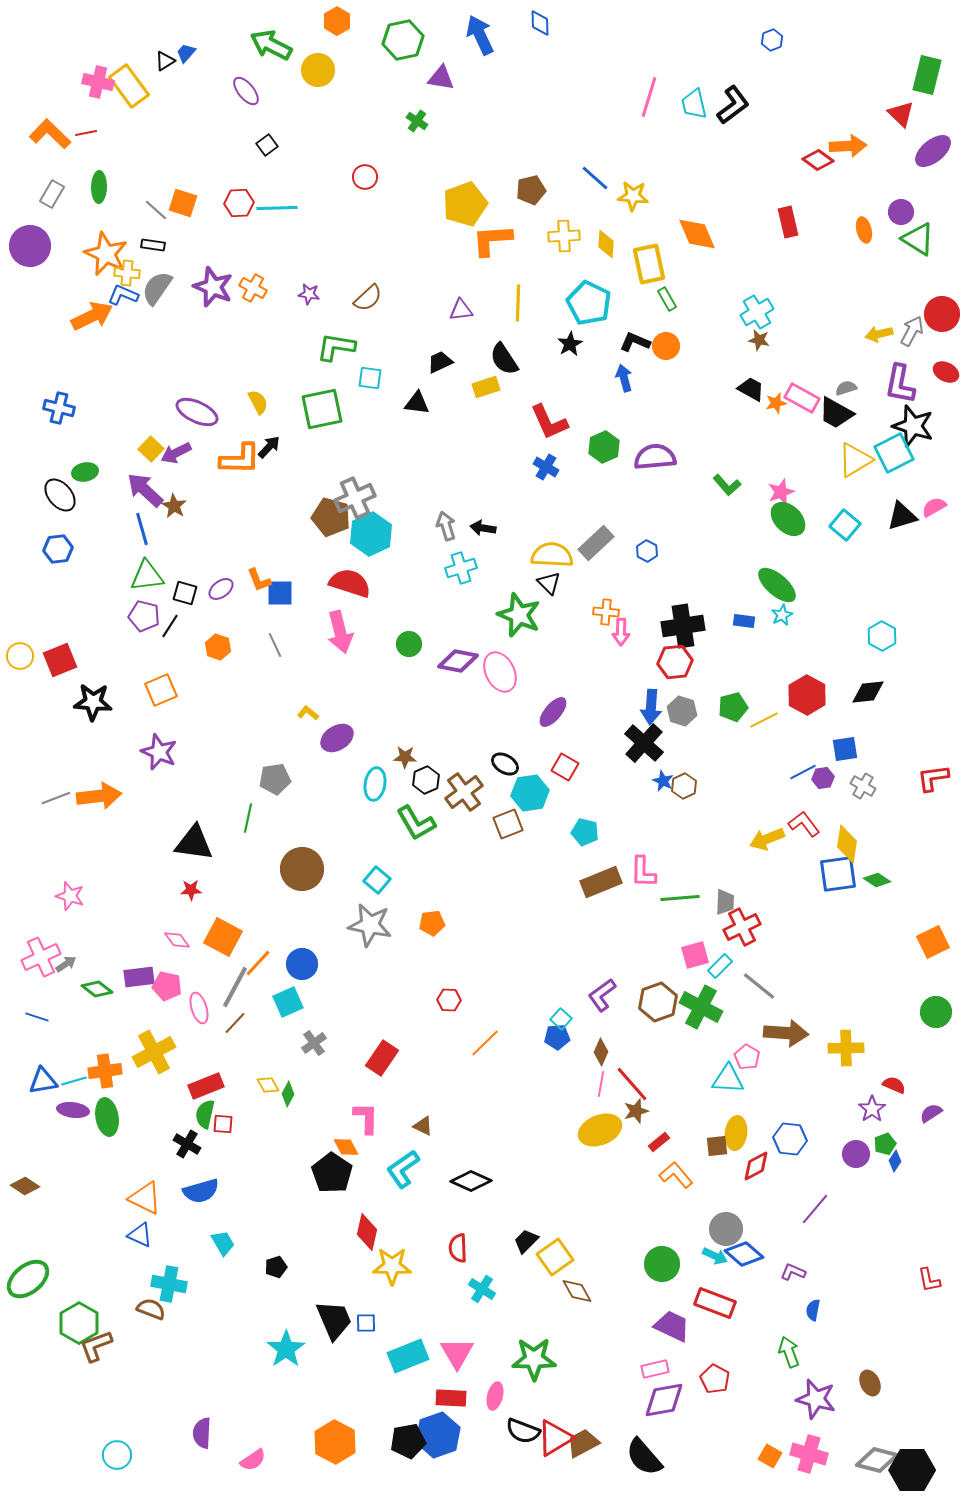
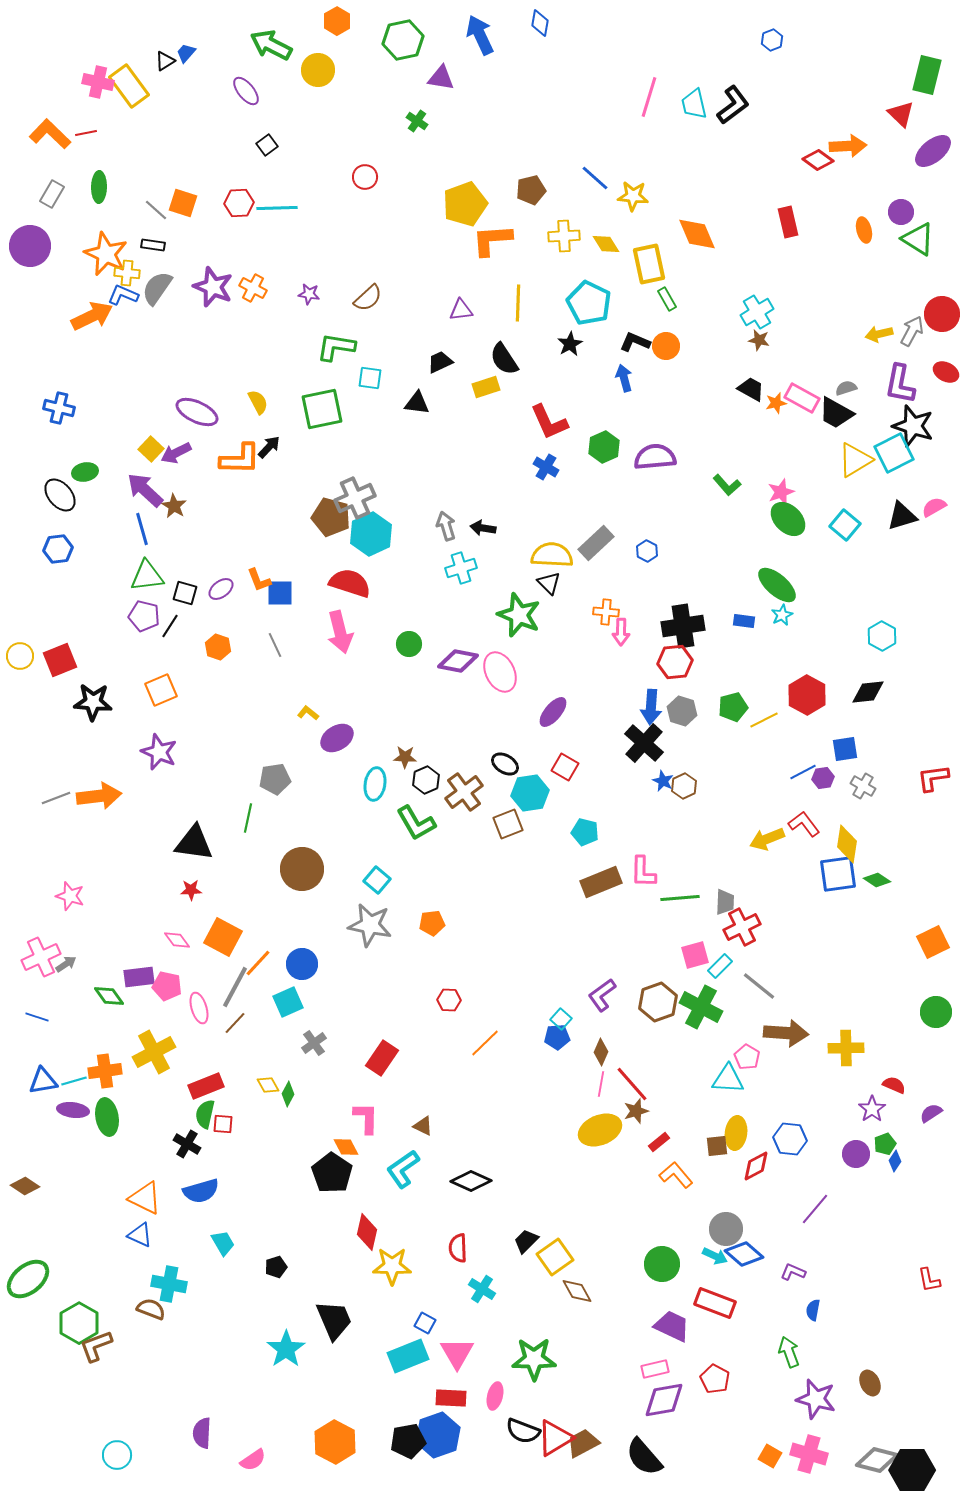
blue diamond at (540, 23): rotated 12 degrees clockwise
yellow diamond at (606, 244): rotated 36 degrees counterclockwise
green diamond at (97, 989): moved 12 px right, 7 px down; rotated 16 degrees clockwise
blue square at (366, 1323): moved 59 px right; rotated 30 degrees clockwise
